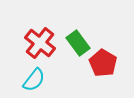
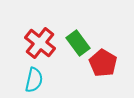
cyan semicircle: rotated 25 degrees counterclockwise
